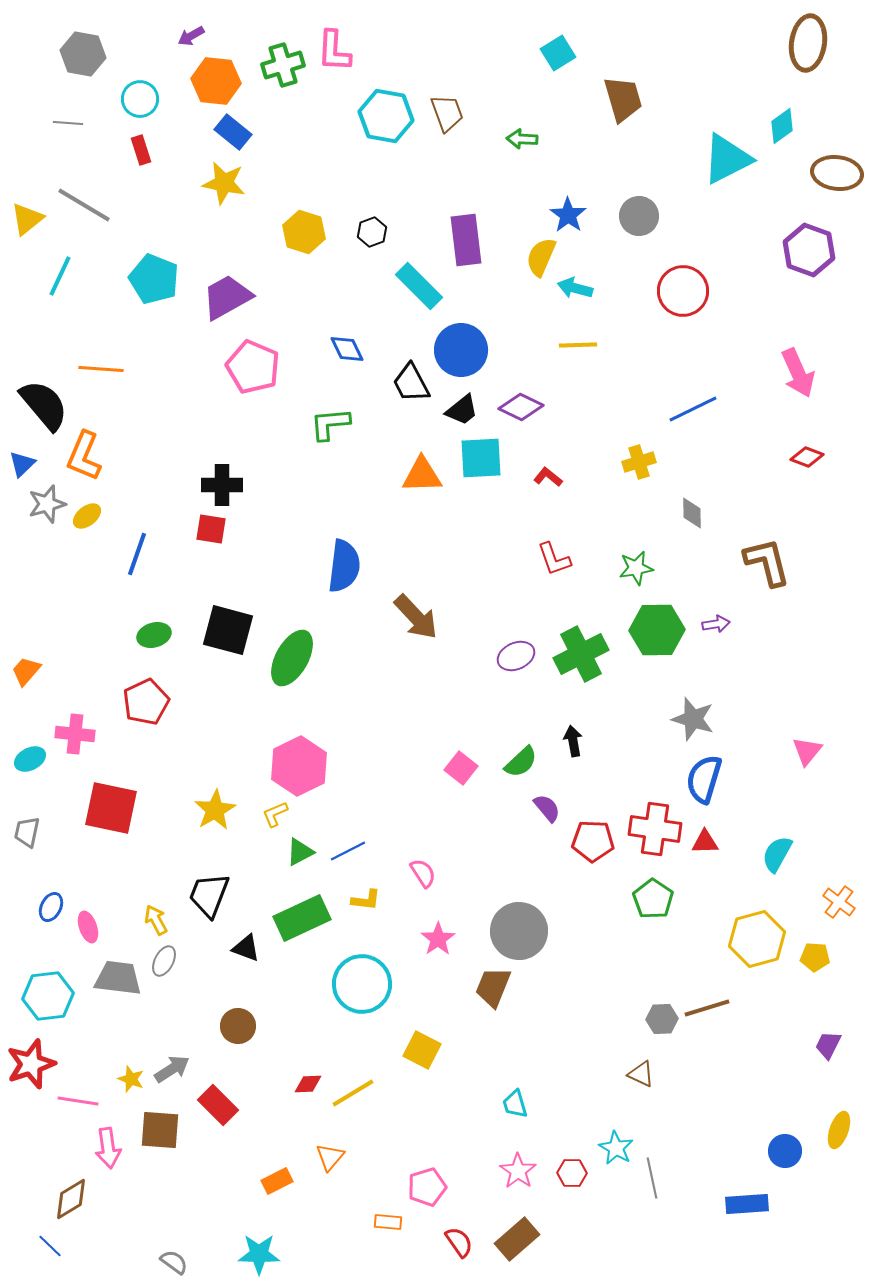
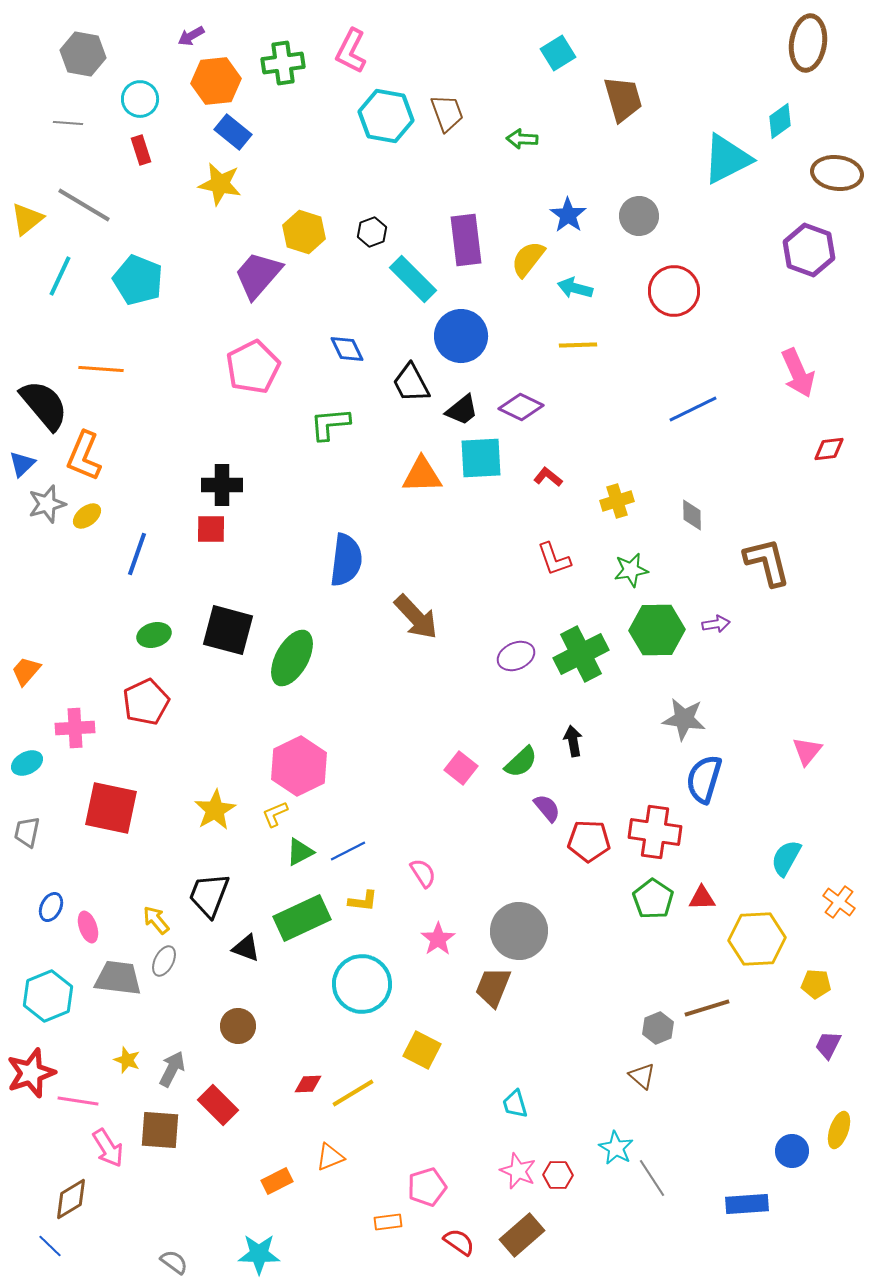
pink L-shape at (334, 51): moved 17 px right; rotated 24 degrees clockwise
green cross at (283, 65): moved 2 px up; rotated 9 degrees clockwise
orange hexagon at (216, 81): rotated 12 degrees counterclockwise
cyan diamond at (782, 126): moved 2 px left, 5 px up
yellow star at (224, 183): moved 4 px left, 1 px down
yellow semicircle at (541, 257): moved 13 px left, 2 px down; rotated 15 degrees clockwise
cyan pentagon at (154, 279): moved 16 px left, 1 px down
cyan rectangle at (419, 286): moved 6 px left, 7 px up
red circle at (683, 291): moved 9 px left
purple trapezoid at (227, 297): moved 31 px right, 22 px up; rotated 20 degrees counterclockwise
blue circle at (461, 350): moved 14 px up
pink pentagon at (253, 367): rotated 22 degrees clockwise
red diamond at (807, 457): moved 22 px right, 8 px up; rotated 28 degrees counterclockwise
yellow cross at (639, 462): moved 22 px left, 39 px down
gray diamond at (692, 513): moved 2 px down
red square at (211, 529): rotated 8 degrees counterclockwise
blue semicircle at (344, 566): moved 2 px right, 6 px up
green star at (636, 568): moved 5 px left, 2 px down
gray star at (693, 719): moved 9 px left; rotated 9 degrees counterclockwise
pink cross at (75, 734): moved 6 px up; rotated 9 degrees counterclockwise
cyan ellipse at (30, 759): moved 3 px left, 4 px down
red cross at (655, 829): moved 3 px down
red pentagon at (593, 841): moved 4 px left
red triangle at (705, 842): moved 3 px left, 56 px down
cyan semicircle at (777, 854): moved 9 px right, 4 px down
yellow L-shape at (366, 900): moved 3 px left, 1 px down
yellow arrow at (156, 920): rotated 12 degrees counterclockwise
yellow hexagon at (757, 939): rotated 12 degrees clockwise
yellow pentagon at (815, 957): moved 1 px right, 27 px down
cyan hexagon at (48, 996): rotated 15 degrees counterclockwise
gray hexagon at (662, 1019): moved 4 px left, 9 px down; rotated 20 degrees counterclockwise
red star at (31, 1064): moved 9 px down
gray arrow at (172, 1069): rotated 30 degrees counterclockwise
brown triangle at (641, 1074): moved 1 px right, 2 px down; rotated 16 degrees clockwise
yellow star at (131, 1079): moved 4 px left, 19 px up
pink arrow at (108, 1148): rotated 24 degrees counterclockwise
blue circle at (785, 1151): moved 7 px right
orange triangle at (330, 1157): rotated 28 degrees clockwise
pink star at (518, 1171): rotated 12 degrees counterclockwise
red hexagon at (572, 1173): moved 14 px left, 2 px down
gray line at (652, 1178): rotated 21 degrees counterclockwise
orange rectangle at (388, 1222): rotated 12 degrees counterclockwise
brown rectangle at (517, 1239): moved 5 px right, 4 px up
red semicircle at (459, 1242): rotated 20 degrees counterclockwise
